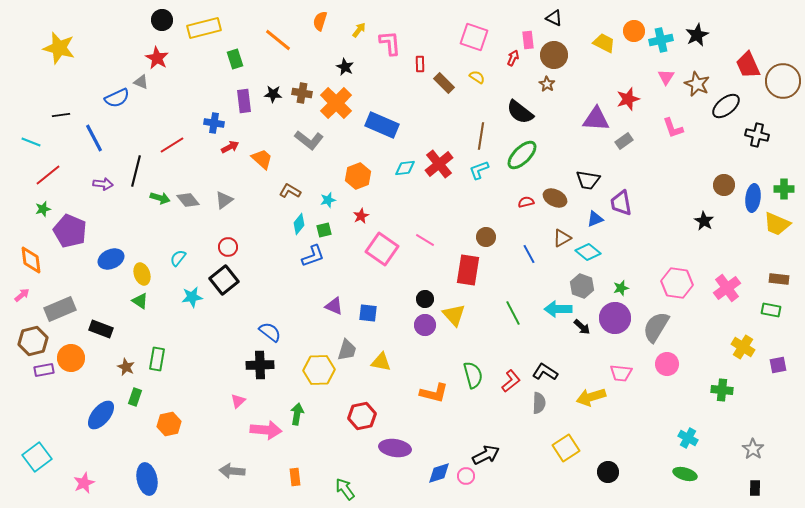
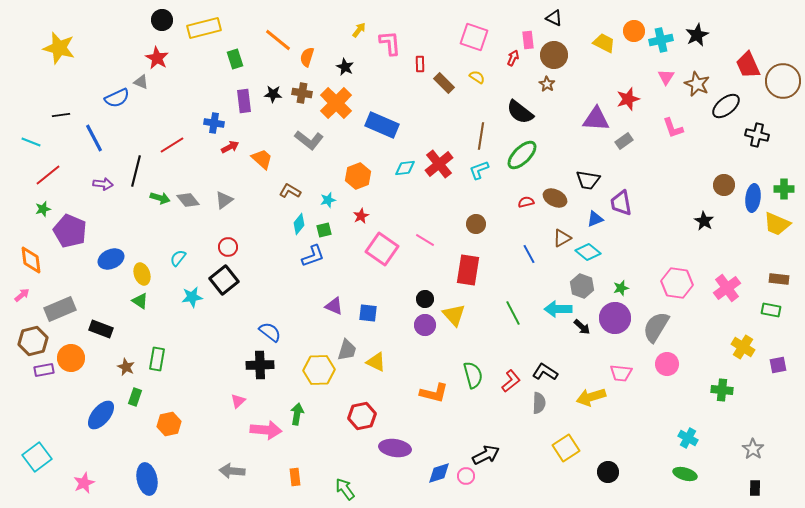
orange semicircle at (320, 21): moved 13 px left, 36 px down
brown circle at (486, 237): moved 10 px left, 13 px up
yellow triangle at (381, 362): moved 5 px left; rotated 15 degrees clockwise
